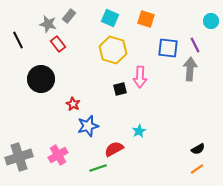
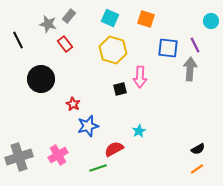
red rectangle: moved 7 px right
